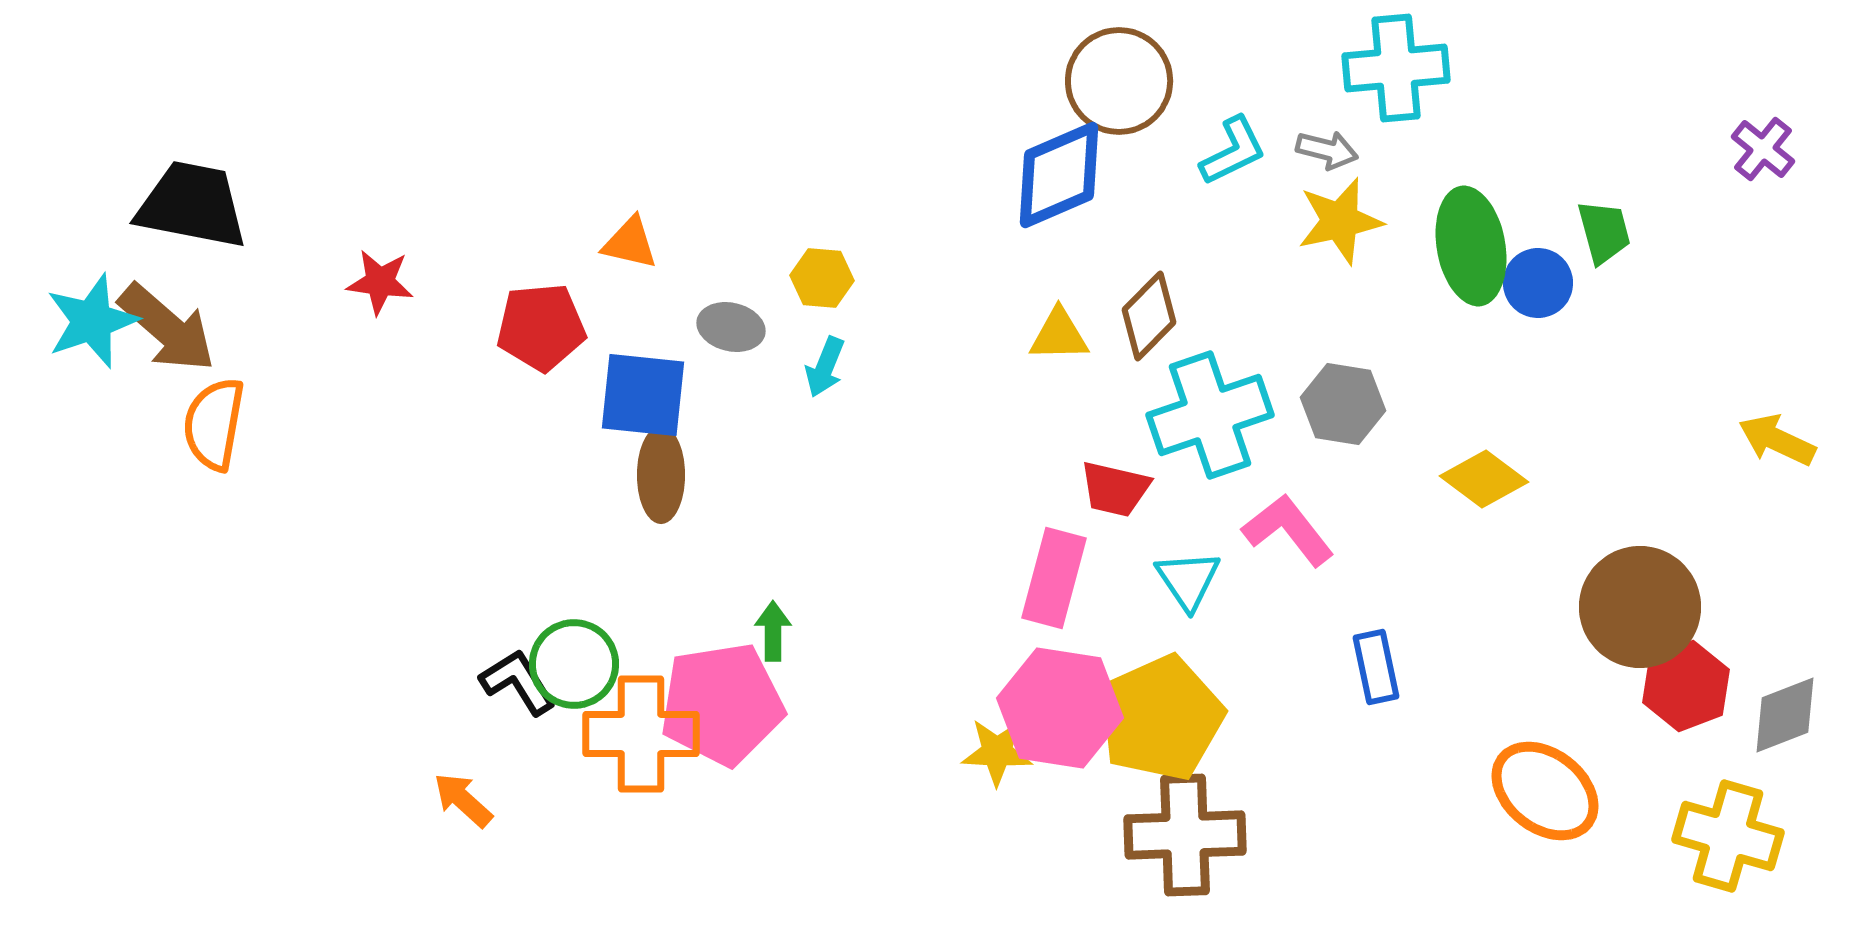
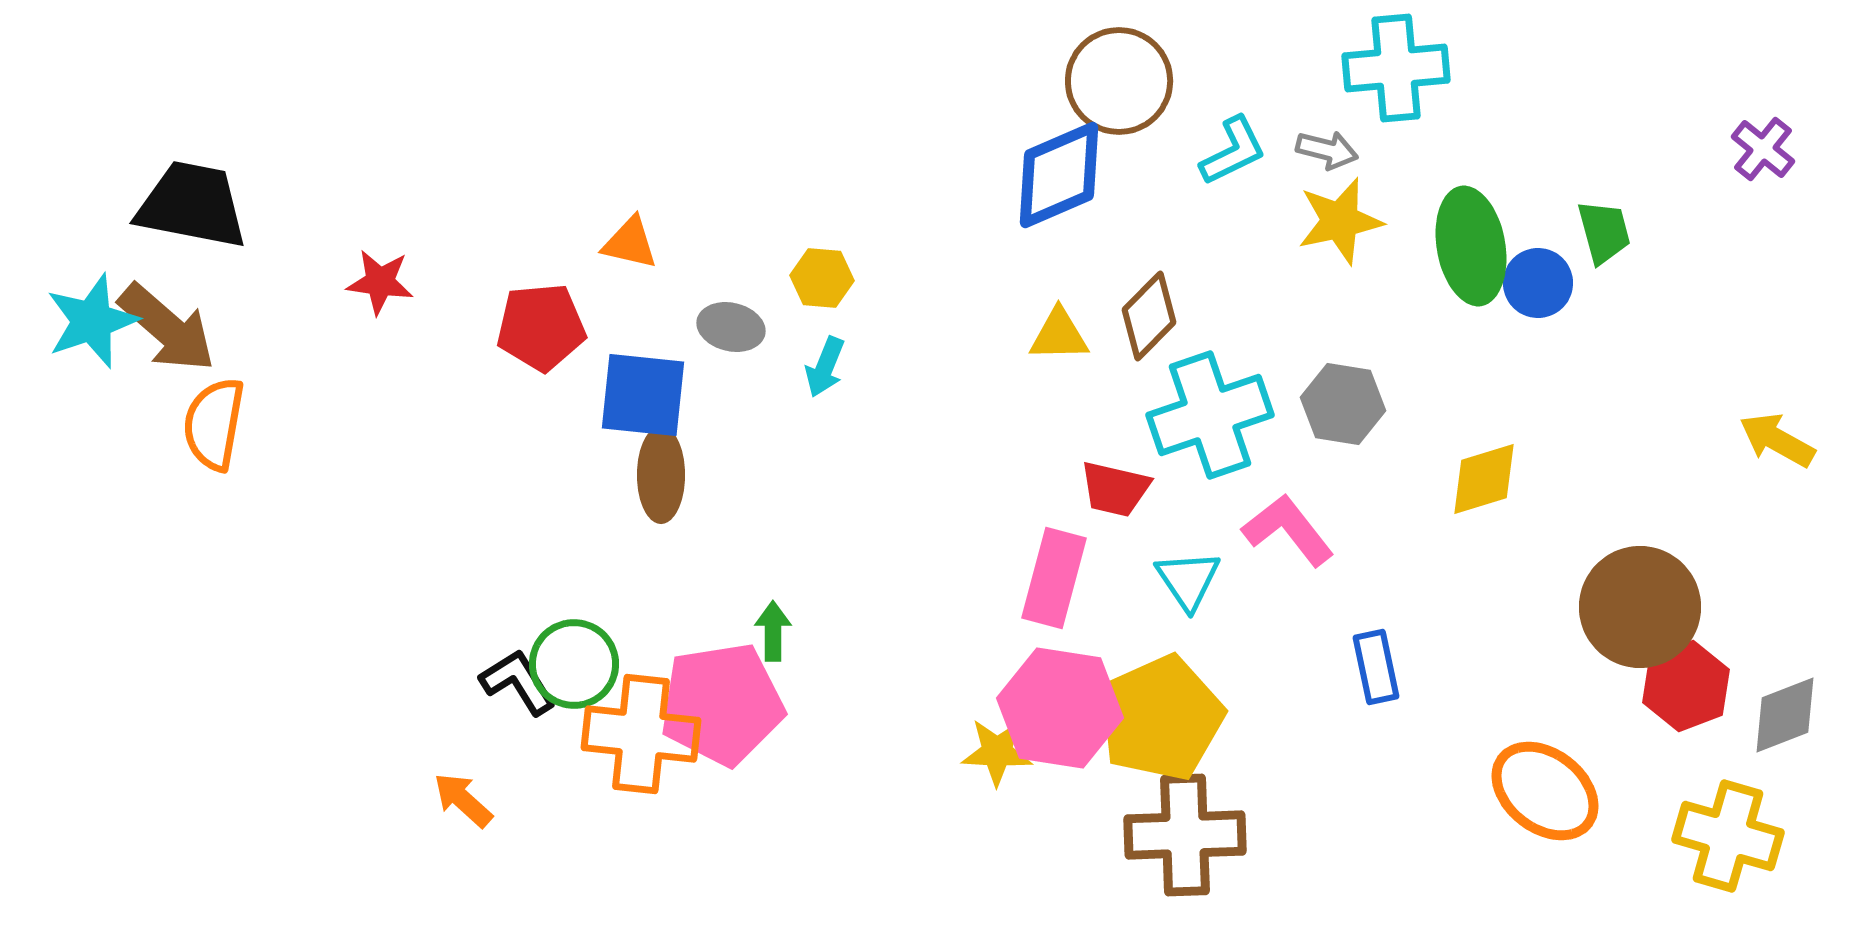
yellow arrow at (1777, 440): rotated 4 degrees clockwise
yellow diamond at (1484, 479): rotated 54 degrees counterclockwise
orange cross at (641, 734): rotated 6 degrees clockwise
